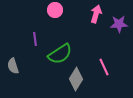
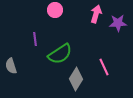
purple star: moved 1 px left, 1 px up
gray semicircle: moved 2 px left
